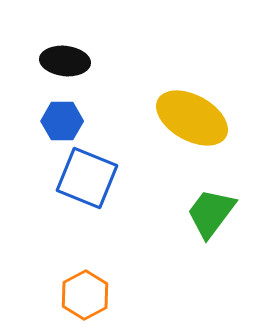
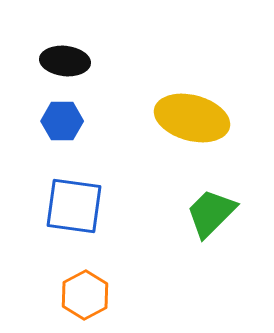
yellow ellipse: rotated 14 degrees counterclockwise
blue square: moved 13 px left, 28 px down; rotated 14 degrees counterclockwise
green trapezoid: rotated 8 degrees clockwise
